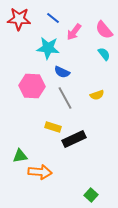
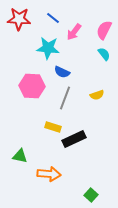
pink semicircle: rotated 66 degrees clockwise
gray line: rotated 50 degrees clockwise
green triangle: rotated 21 degrees clockwise
orange arrow: moved 9 px right, 2 px down
